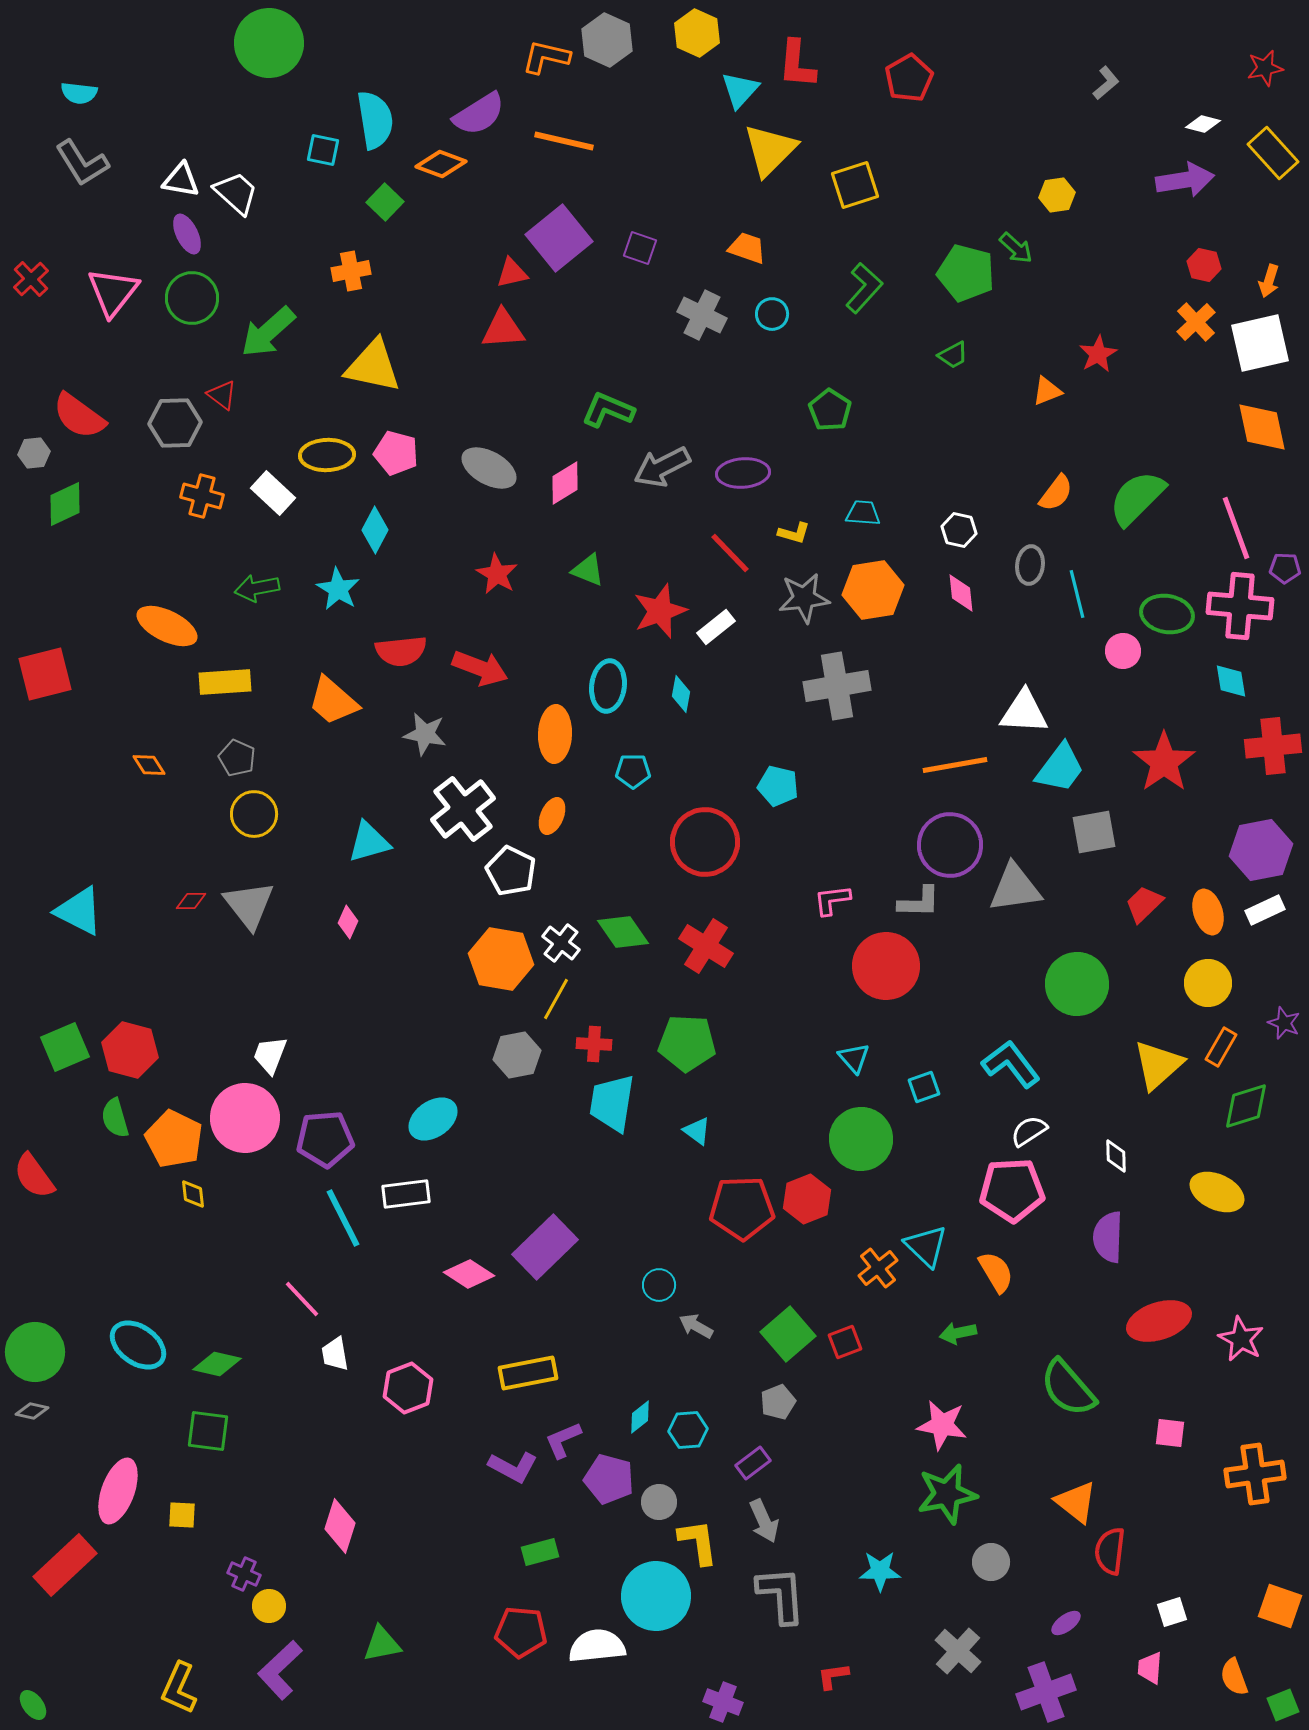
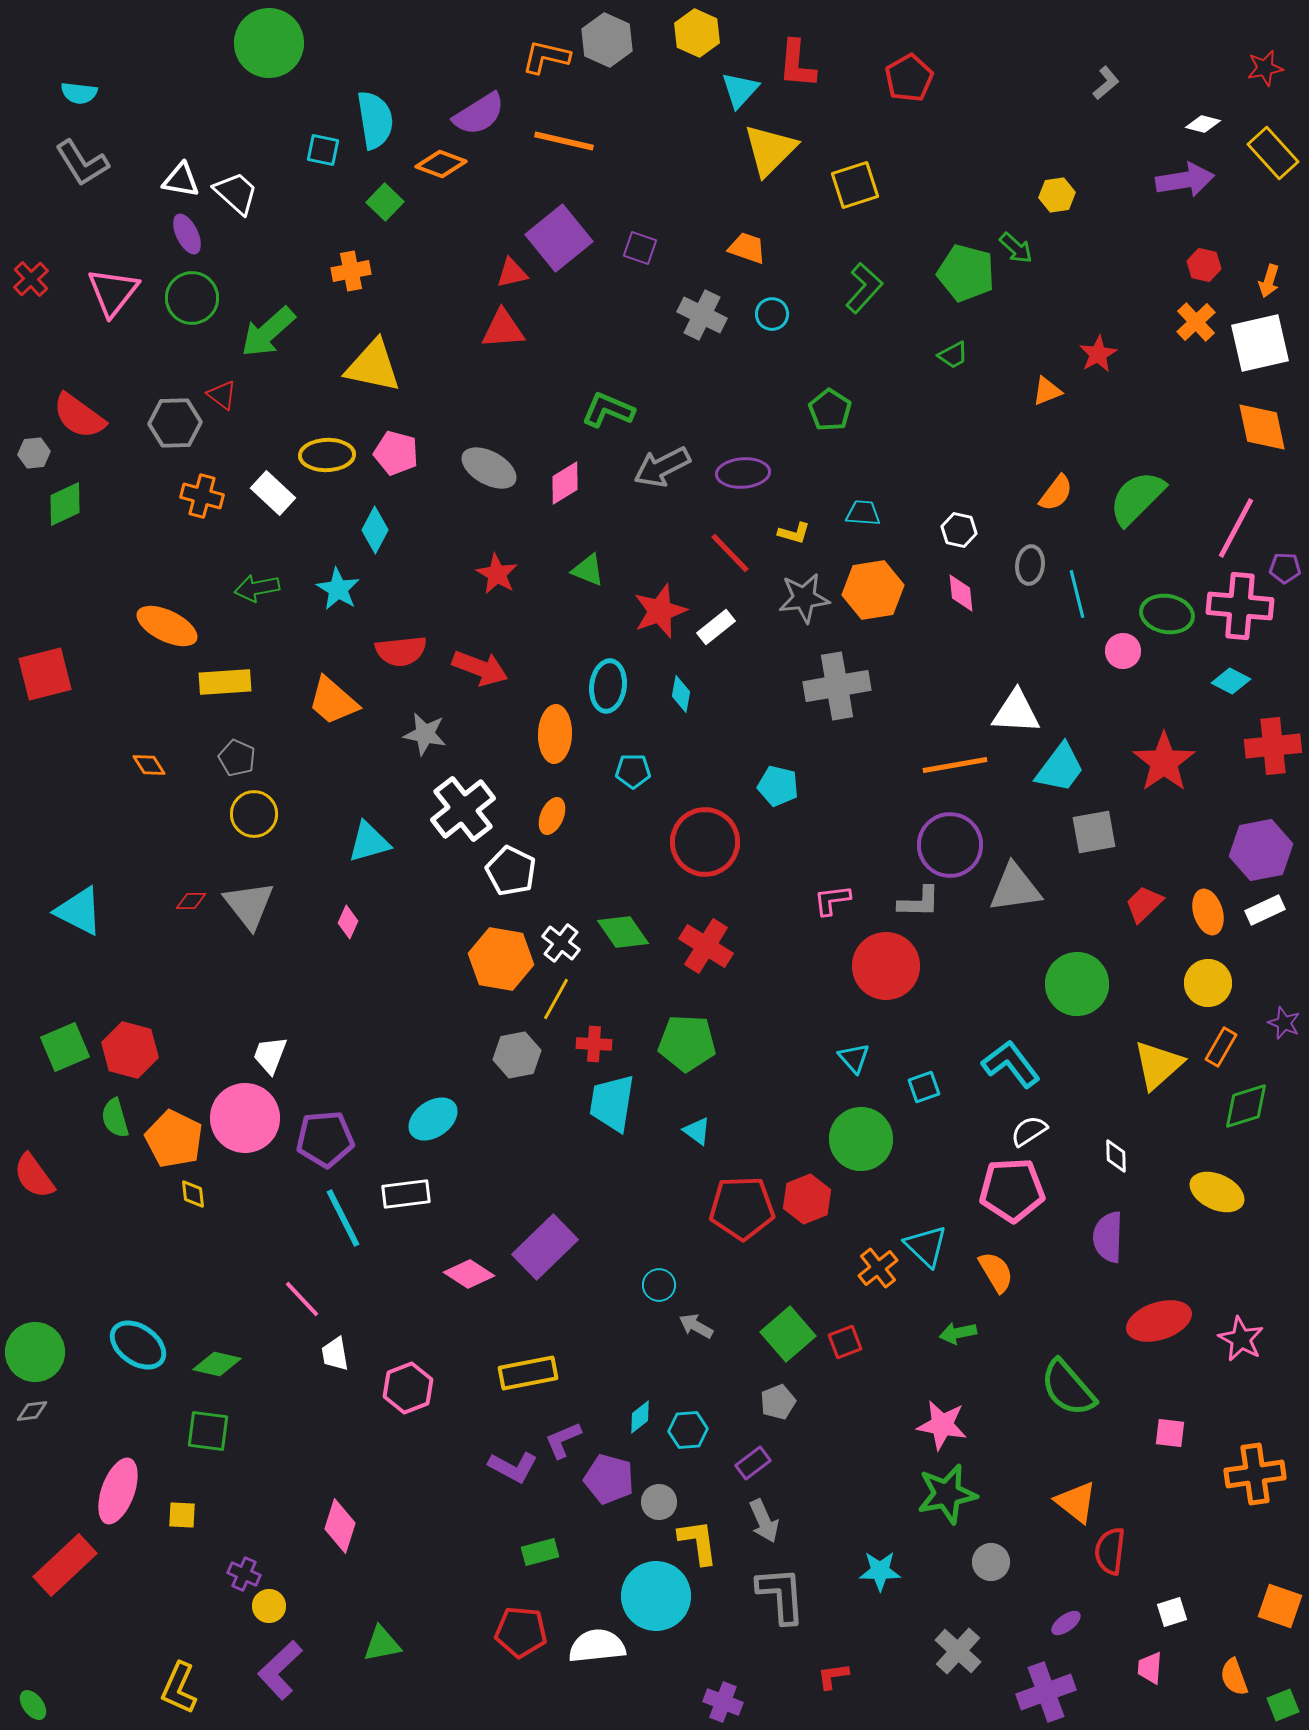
pink line at (1236, 528): rotated 48 degrees clockwise
cyan diamond at (1231, 681): rotated 54 degrees counterclockwise
white triangle at (1024, 712): moved 8 px left
gray diamond at (32, 1411): rotated 20 degrees counterclockwise
